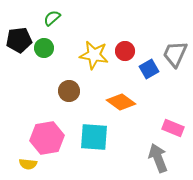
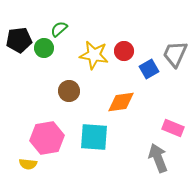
green semicircle: moved 7 px right, 11 px down
red circle: moved 1 px left
orange diamond: rotated 44 degrees counterclockwise
